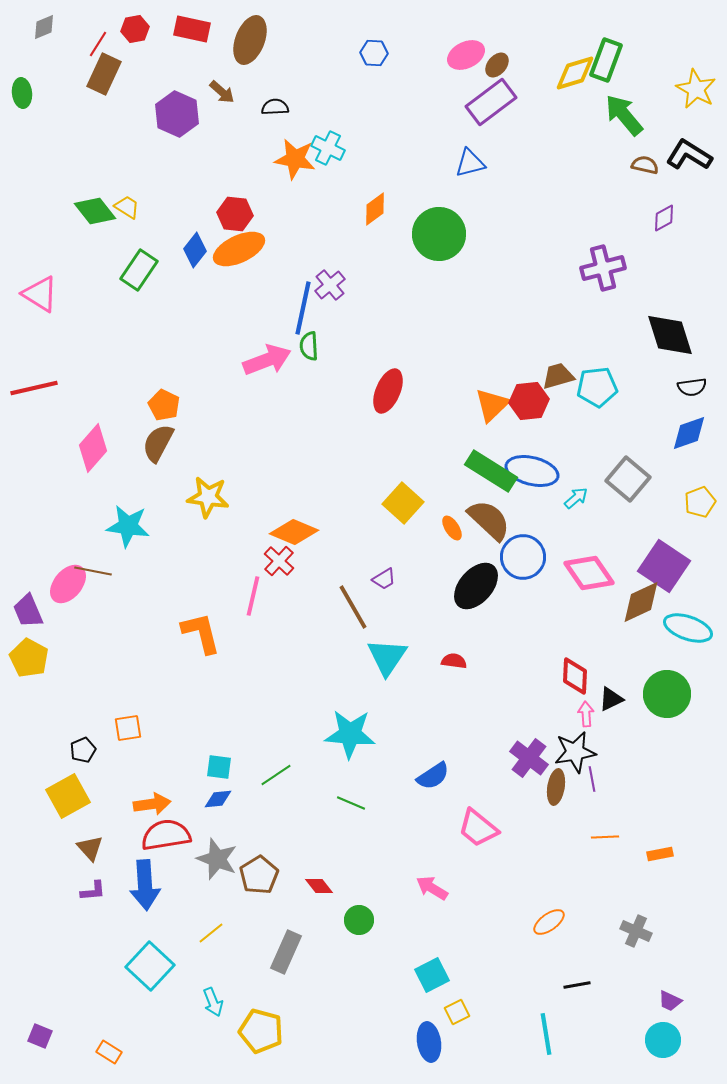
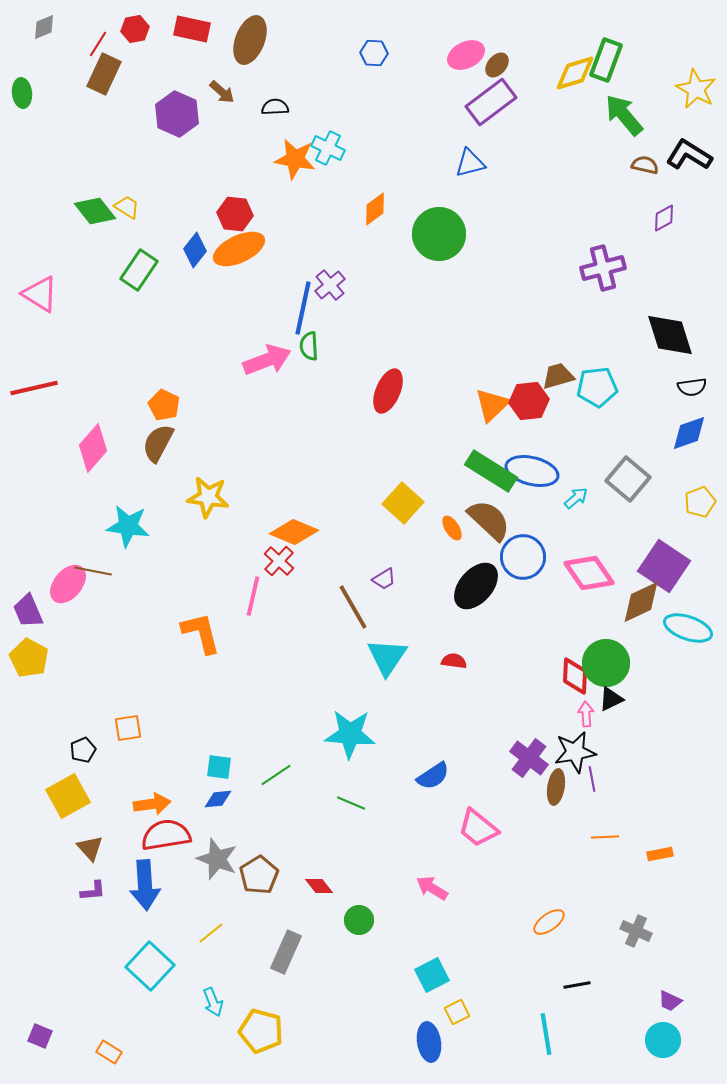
green circle at (667, 694): moved 61 px left, 31 px up
